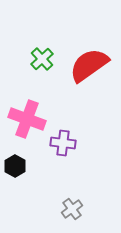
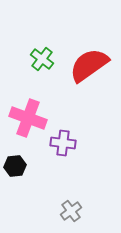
green cross: rotated 10 degrees counterclockwise
pink cross: moved 1 px right, 1 px up
black hexagon: rotated 25 degrees clockwise
gray cross: moved 1 px left, 2 px down
